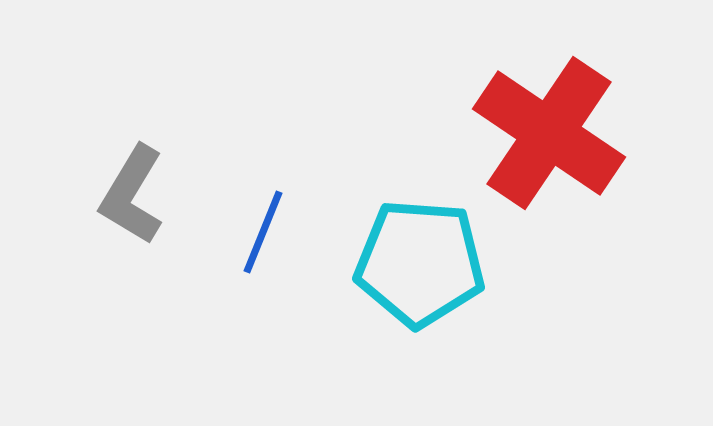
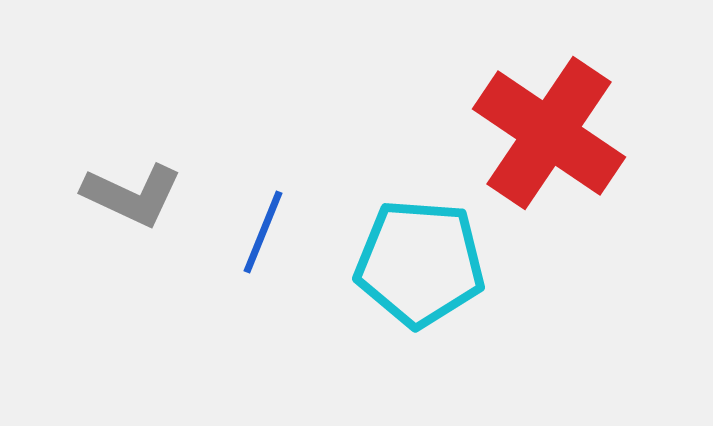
gray L-shape: rotated 96 degrees counterclockwise
